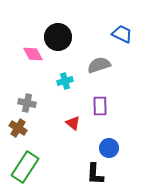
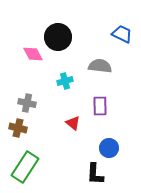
gray semicircle: moved 1 px right, 1 px down; rotated 25 degrees clockwise
brown cross: rotated 18 degrees counterclockwise
